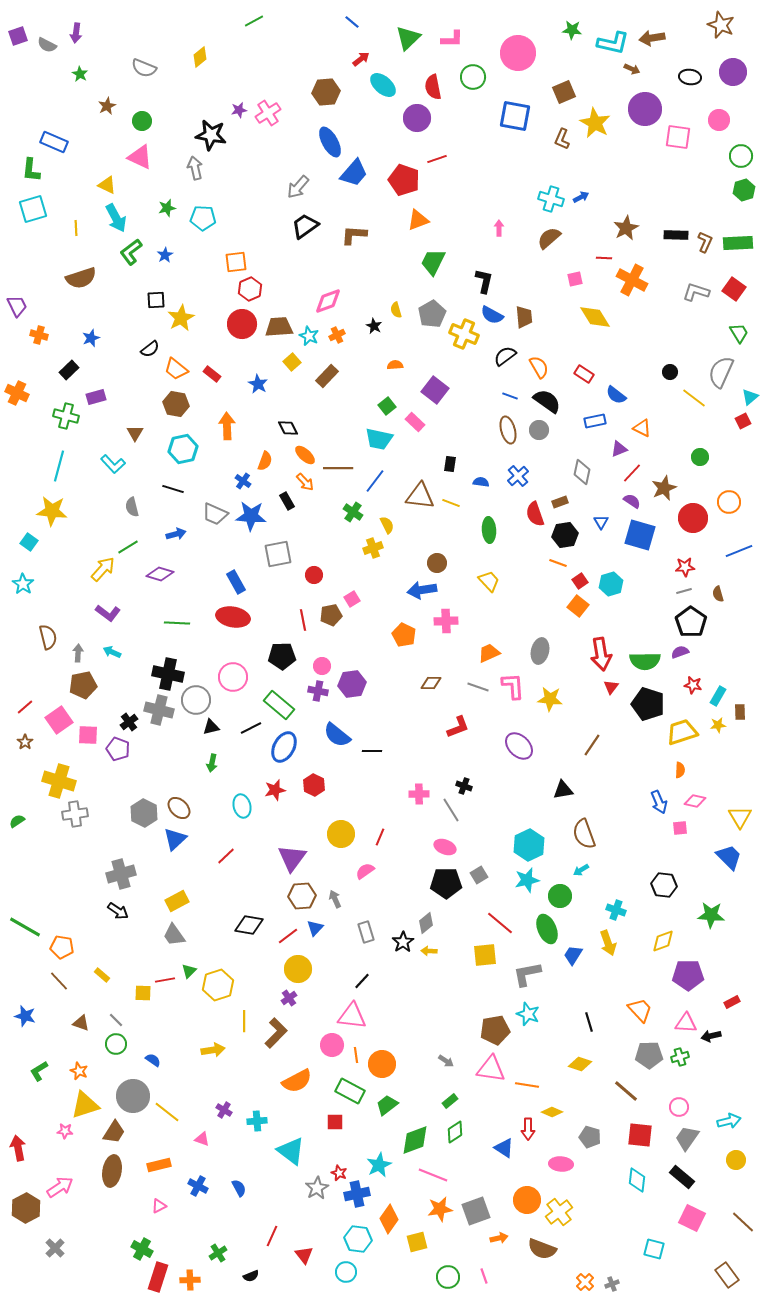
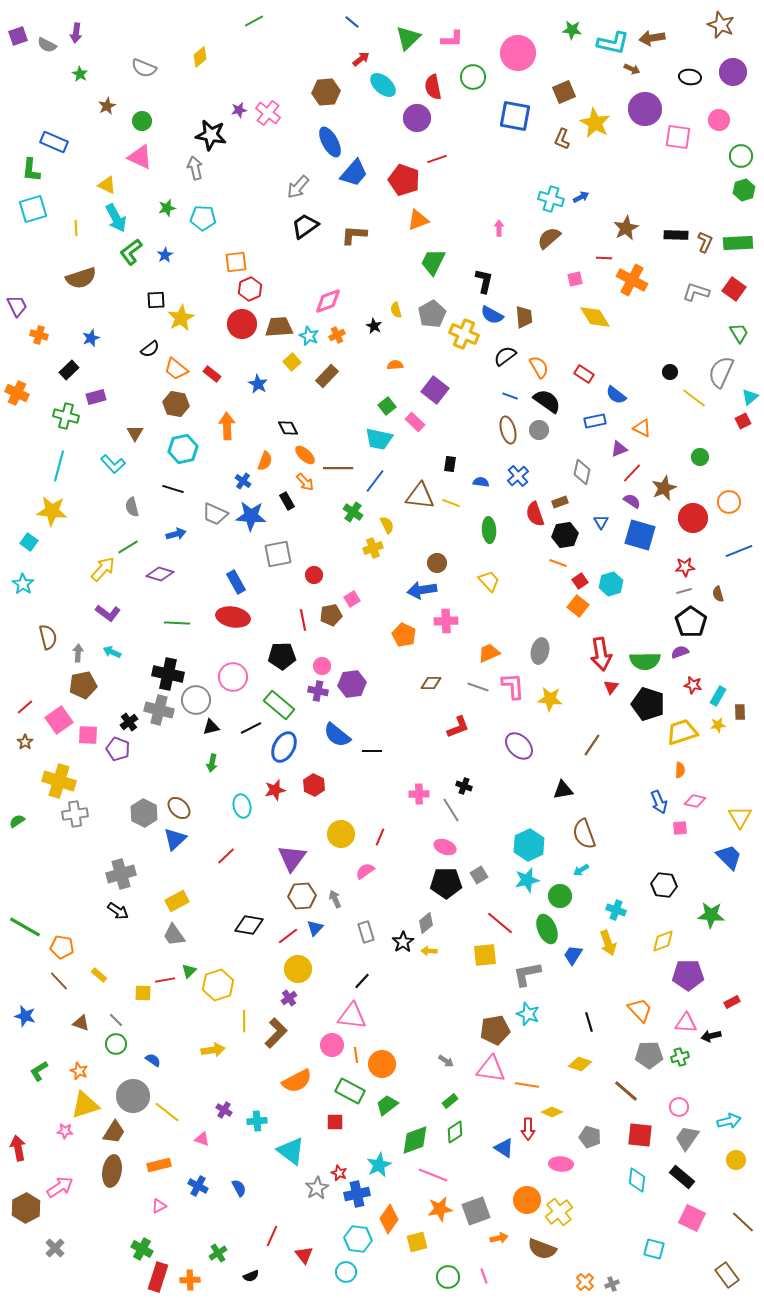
pink cross at (268, 113): rotated 20 degrees counterclockwise
yellow rectangle at (102, 975): moved 3 px left
